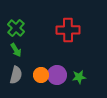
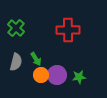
green arrow: moved 20 px right, 9 px down
gray semicircle: moved 13 px up
